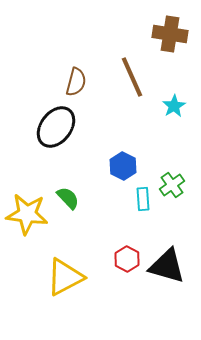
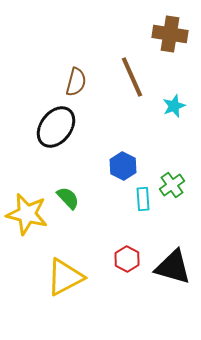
cyan star: rotated 10 degrees clockwise
yellow star: rotated 6 degrees clockwise
black triangle: moved 6 px right, 1 px down
